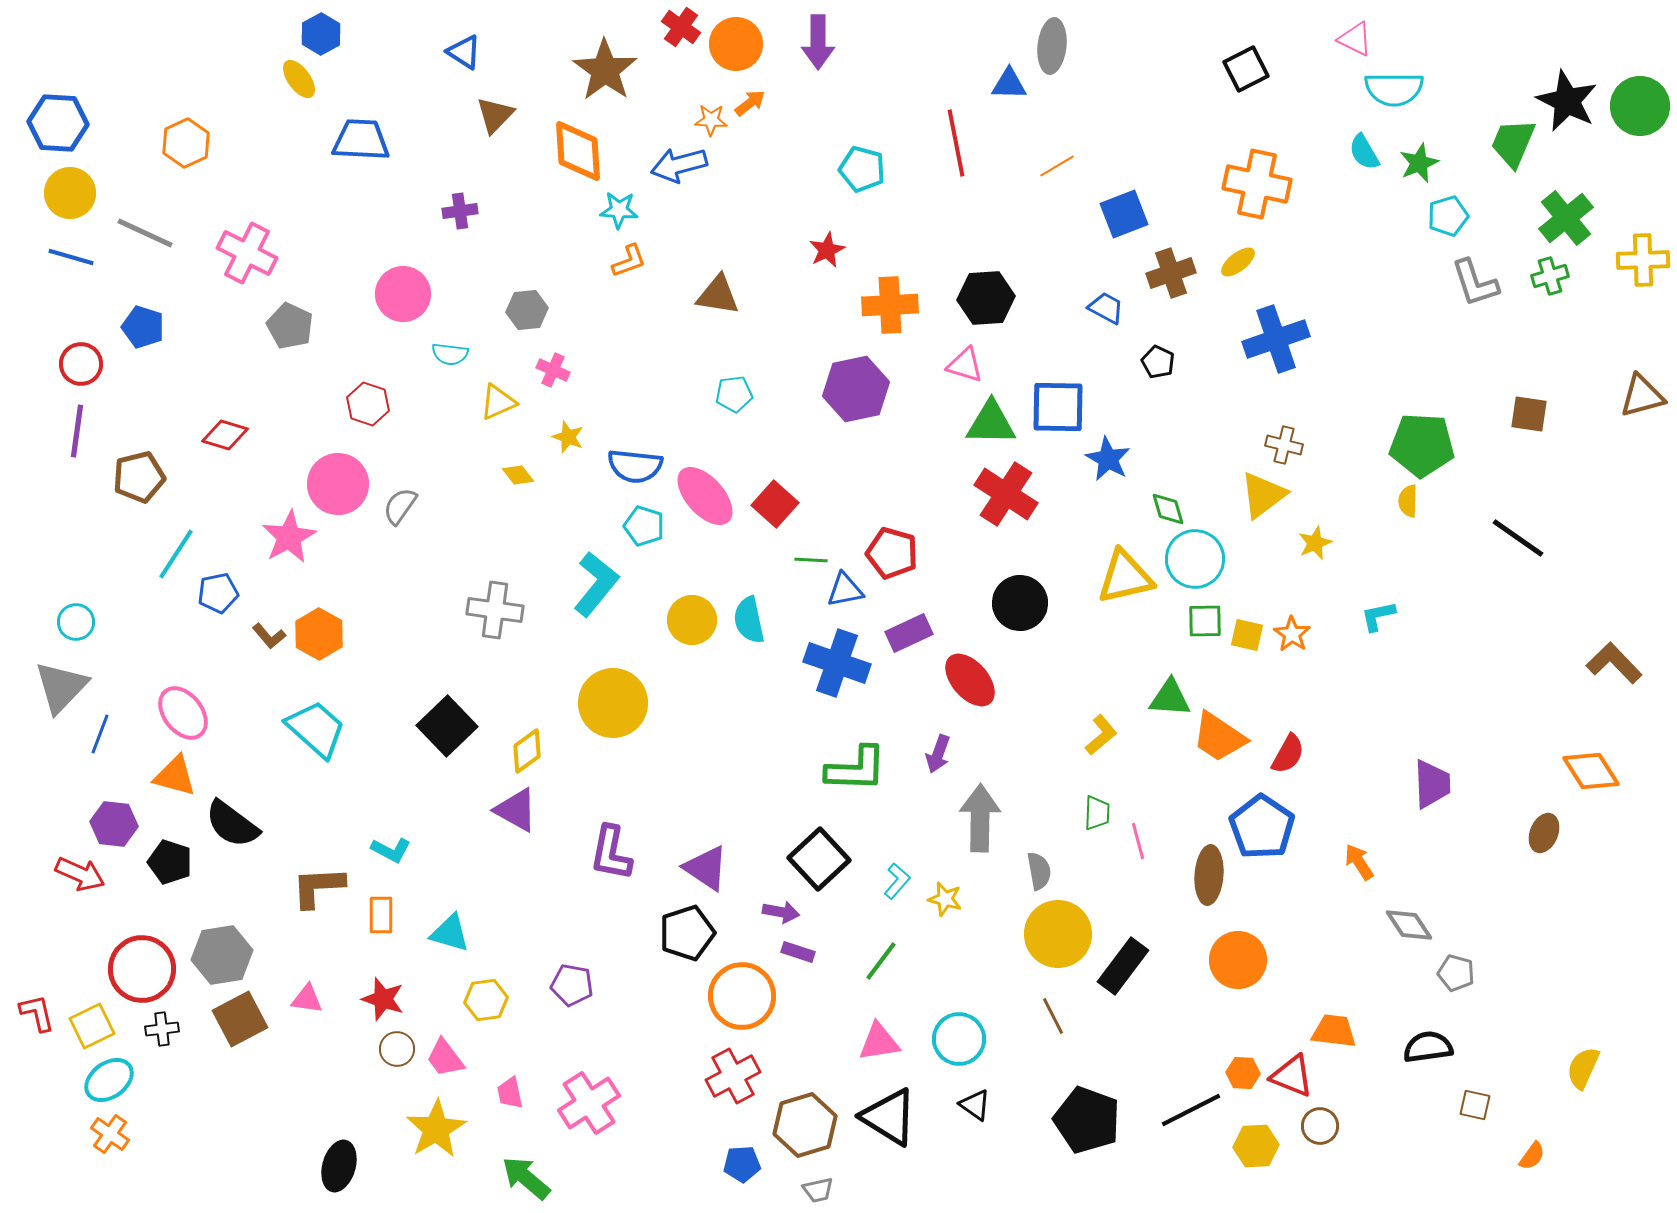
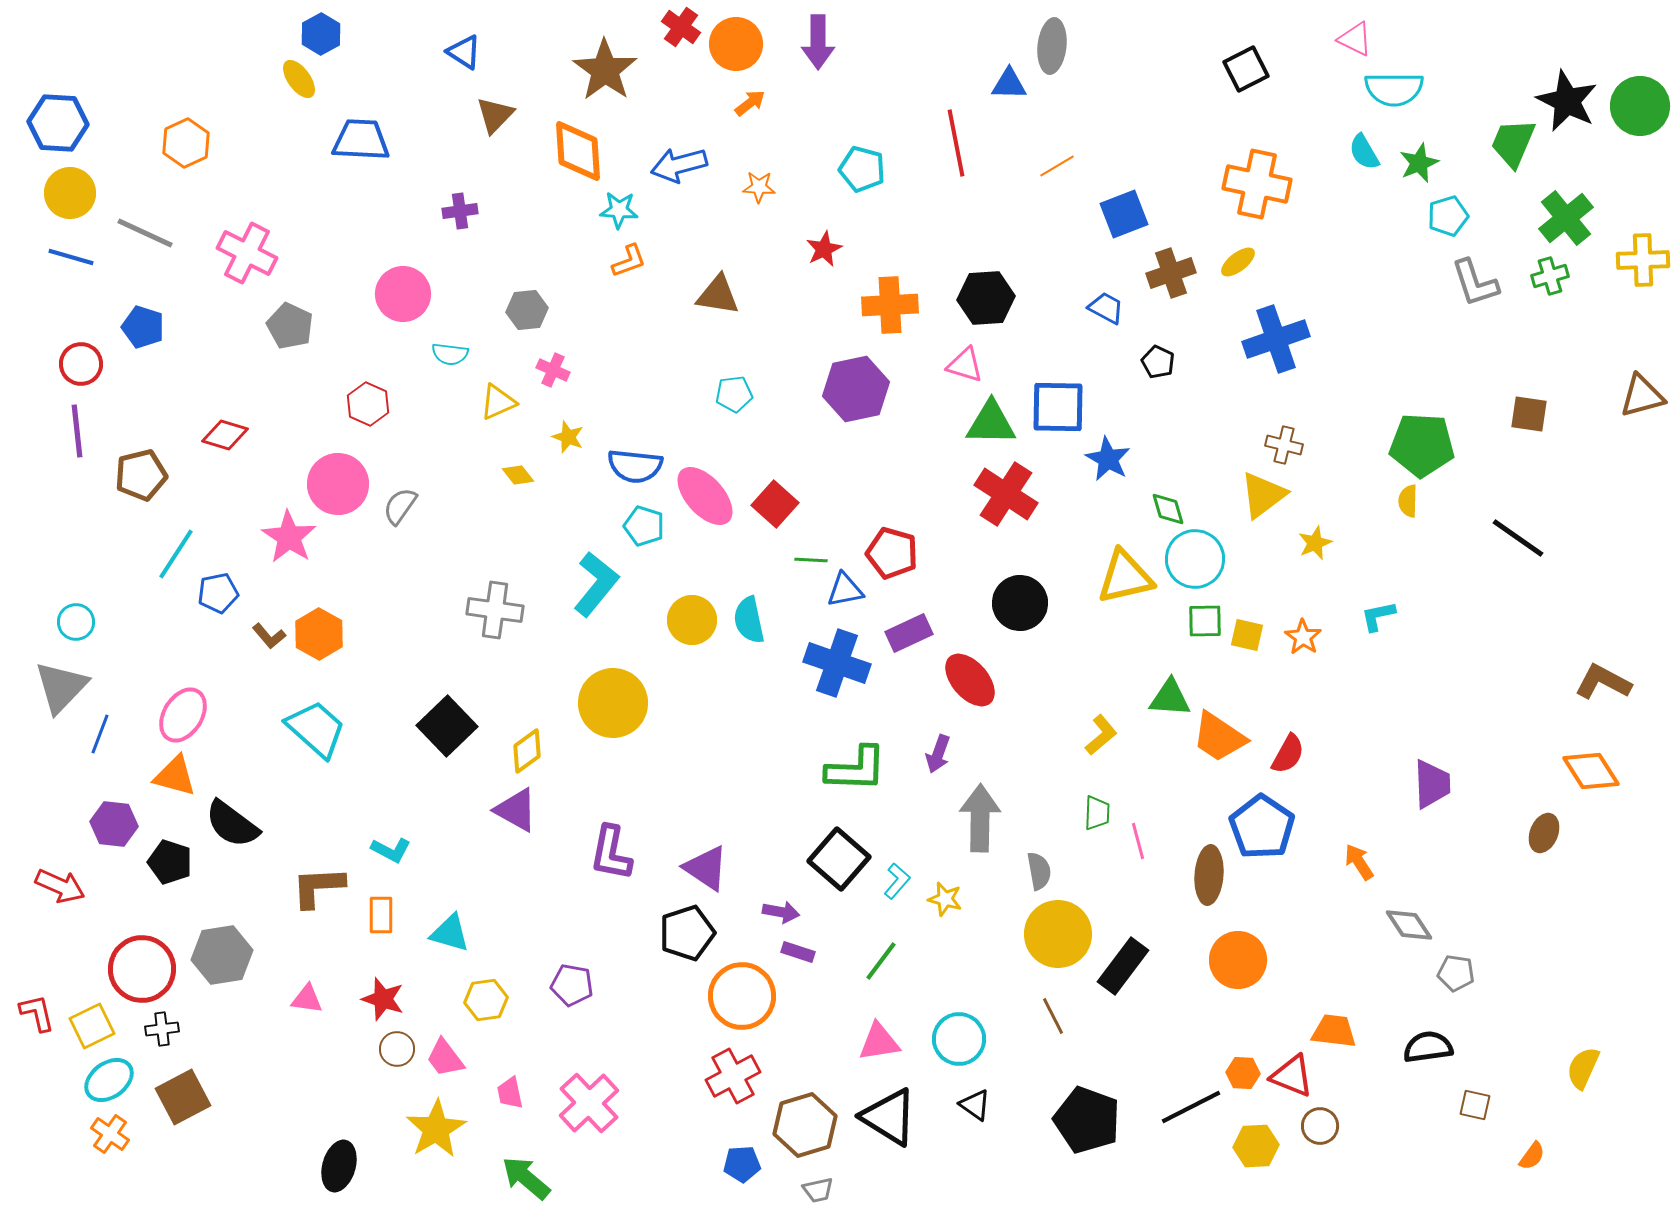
orange star at (711, 120): moved 48 px right, 67 px down
red star at (827, 250): moved 3 px left, 1 px up
red hexagon at (368, 404): rotated 6 degrees clockwise
purple line at (77, 431): rotated 14 degrees counterclockwise
brown pentagon at (139, 477): moved 2 px right, 2 px up
pink star at (289, 537): rotated 10 degrees counterclockwise
orange star at (1292, 634): moved 11 px right, 3 px down
brown L-shape at (1614, 663): moved 11 px left, 19 px down; rotated 18 degrees counterclockwise
pink ellipse at (183, 713): moved 2 px down; rotated 70 degrees clockwise
black square at (819, 859): moved 20 px right; rotated 6 degrees counterclockwise
red arrow at (80, 874): moved 20 px left, 12 px down
gray pentagon at (1456, 973): rotated 6 degrees counterclockwise
brown square at (240, 1019): moved 57 px left, 78 px down
pink cross at (589, 1103): rotated 10 degrees counterclockwise
black line at (1191, 1110): moved 3 px up
